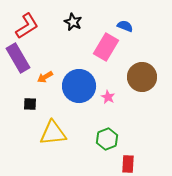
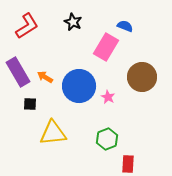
purple rectangle: moved 14 px down
orange arrow: rotated 63 degrees clockwise
